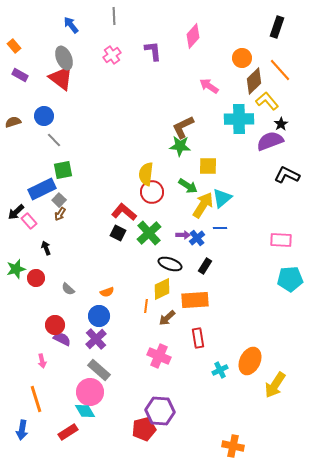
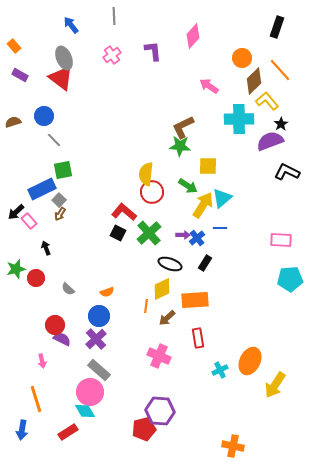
black L-shape at (287, 175): moved 3 px up
black rectangle at (205, 266): moved 3 px up
